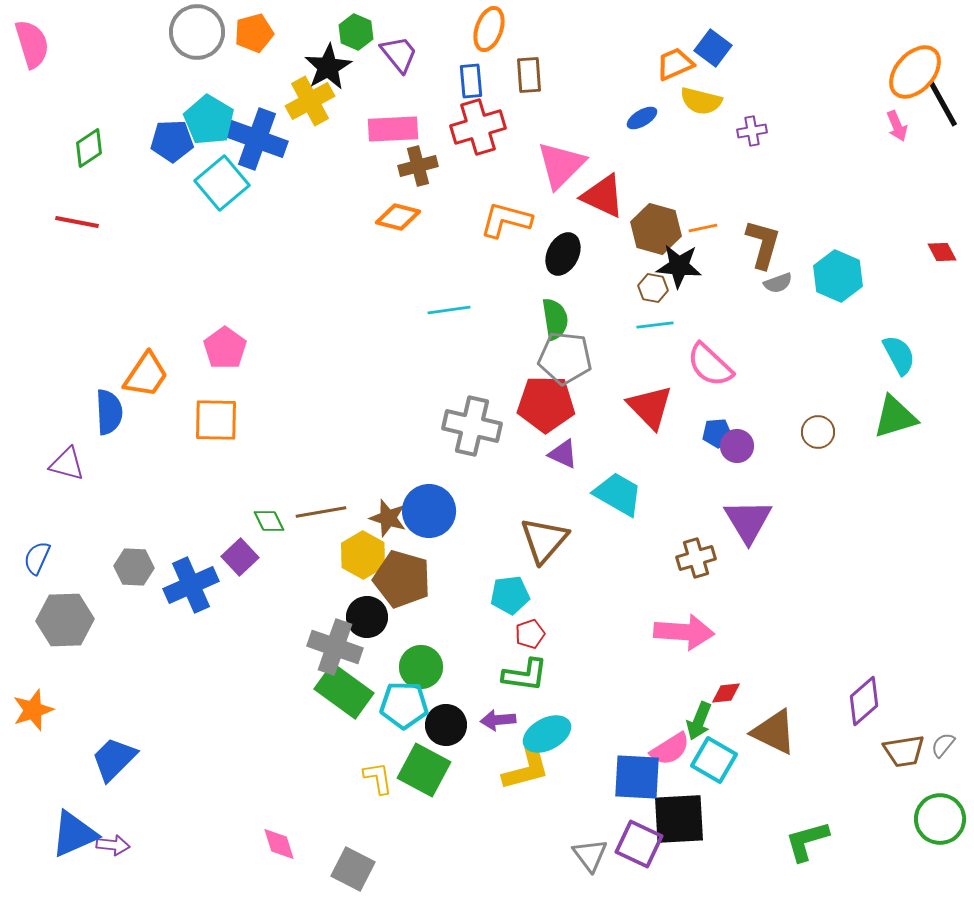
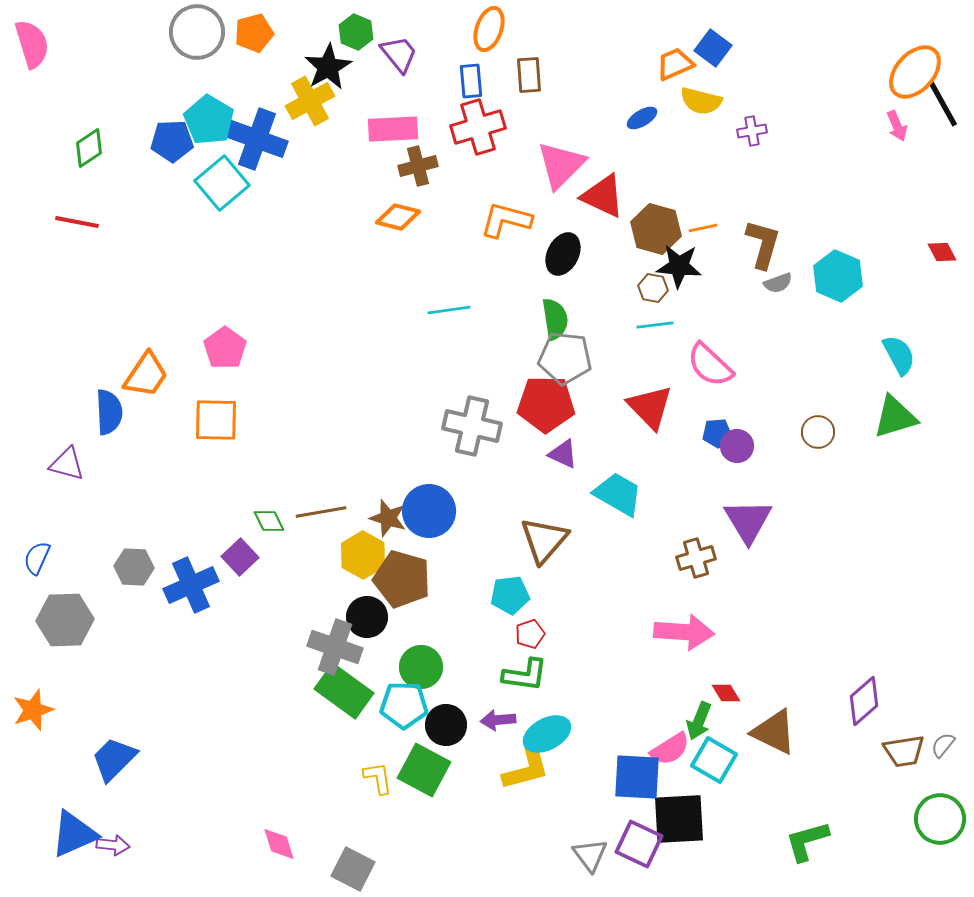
red diamond at (726, 693): rotated 64 degrees clockwise
